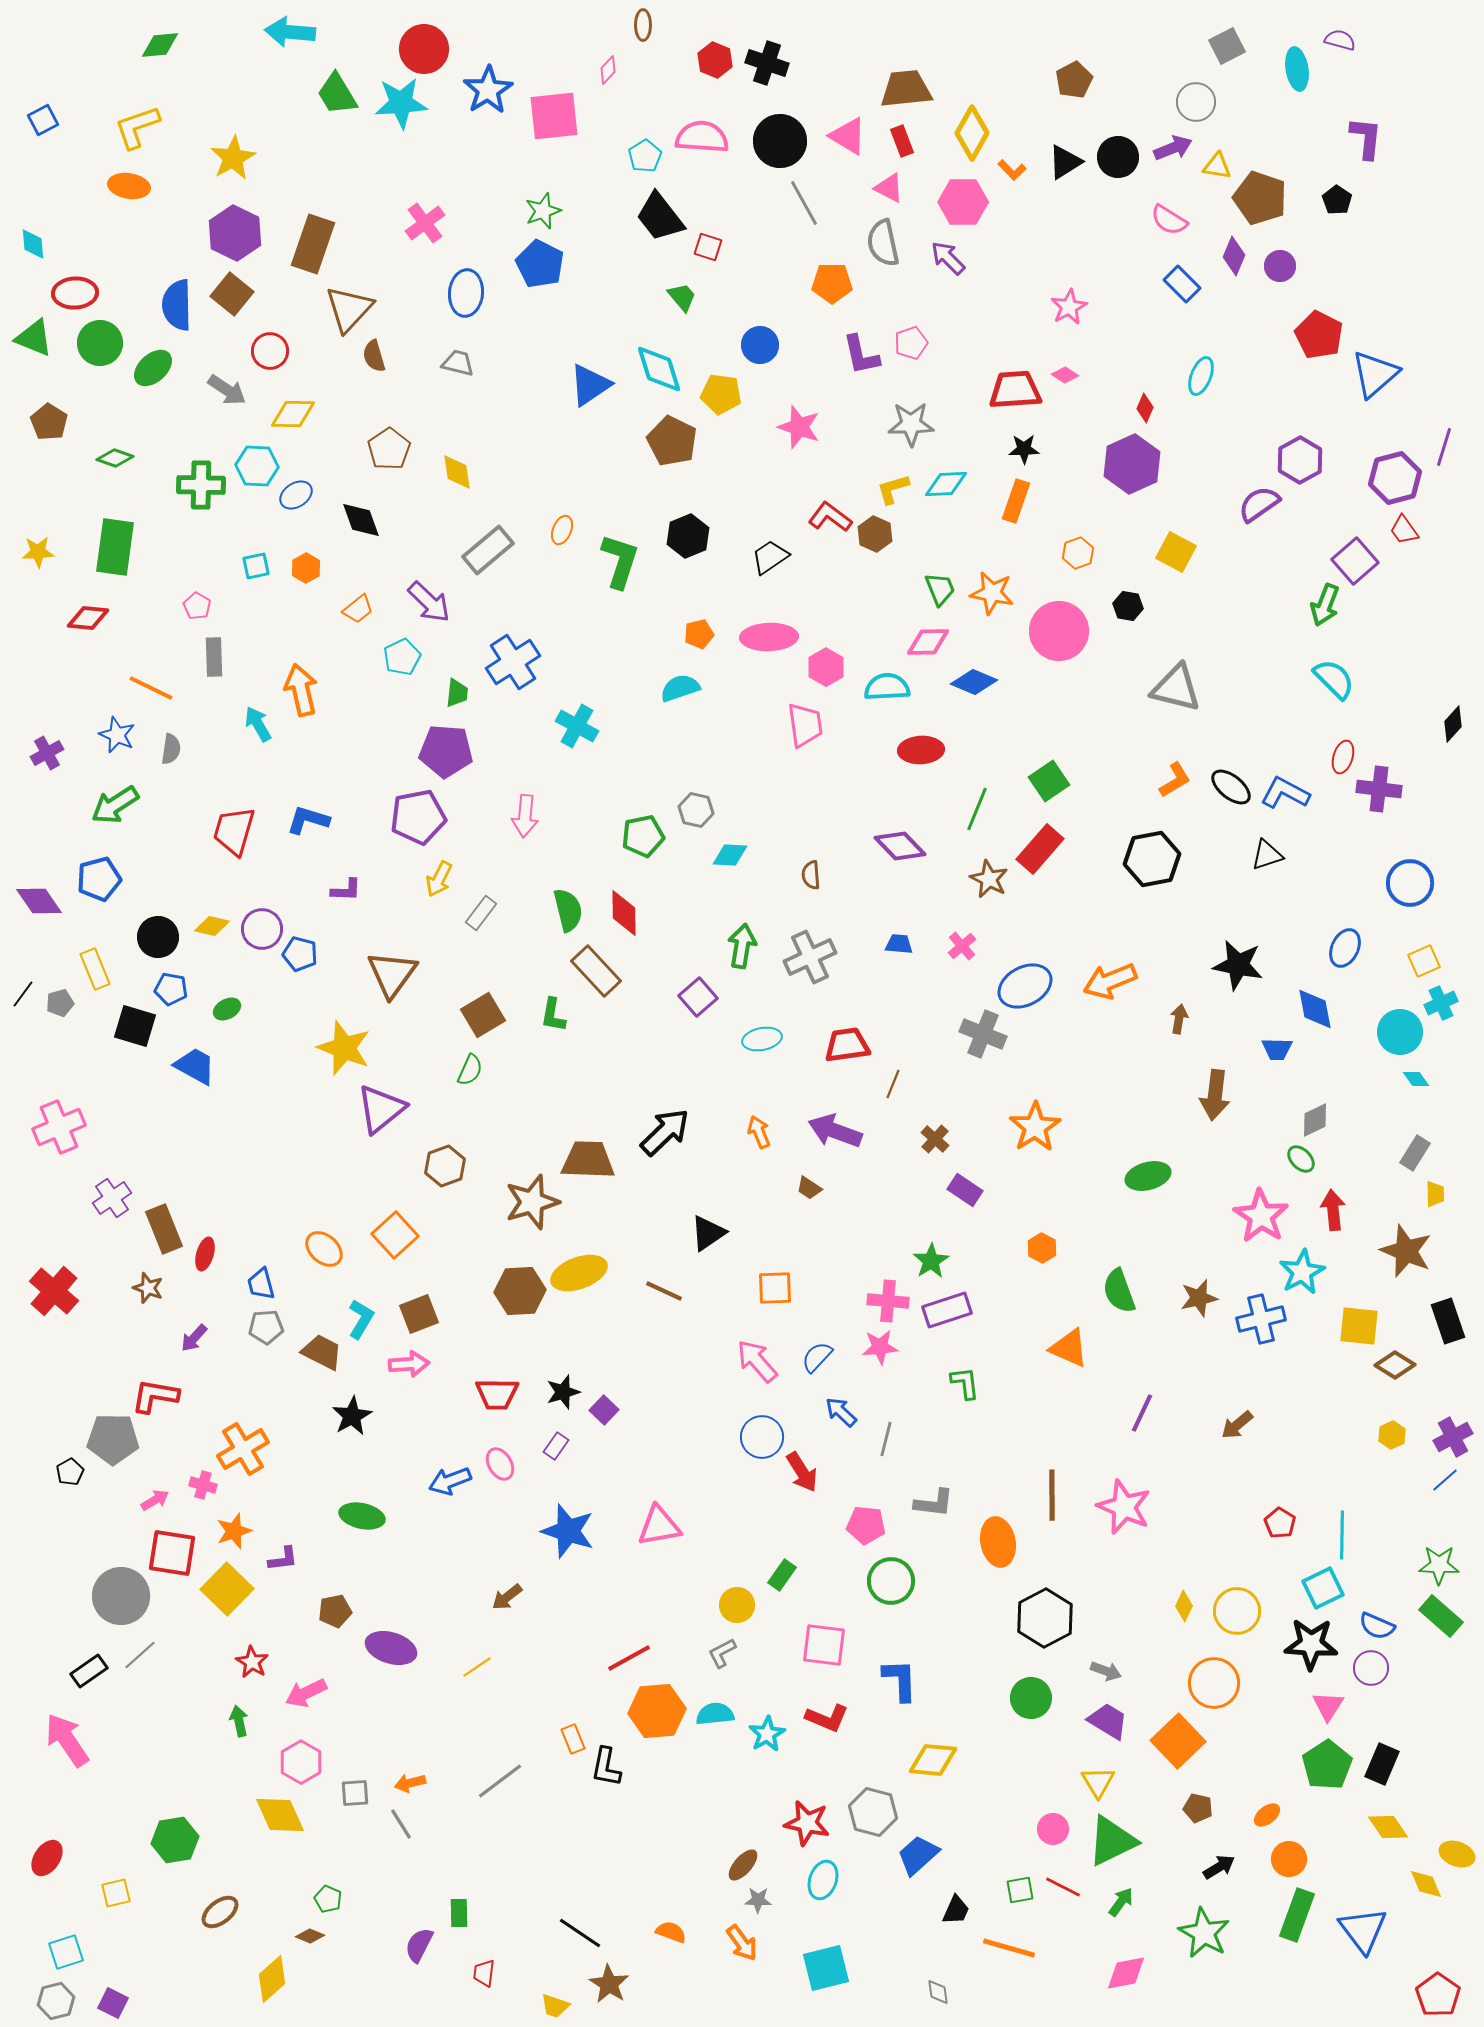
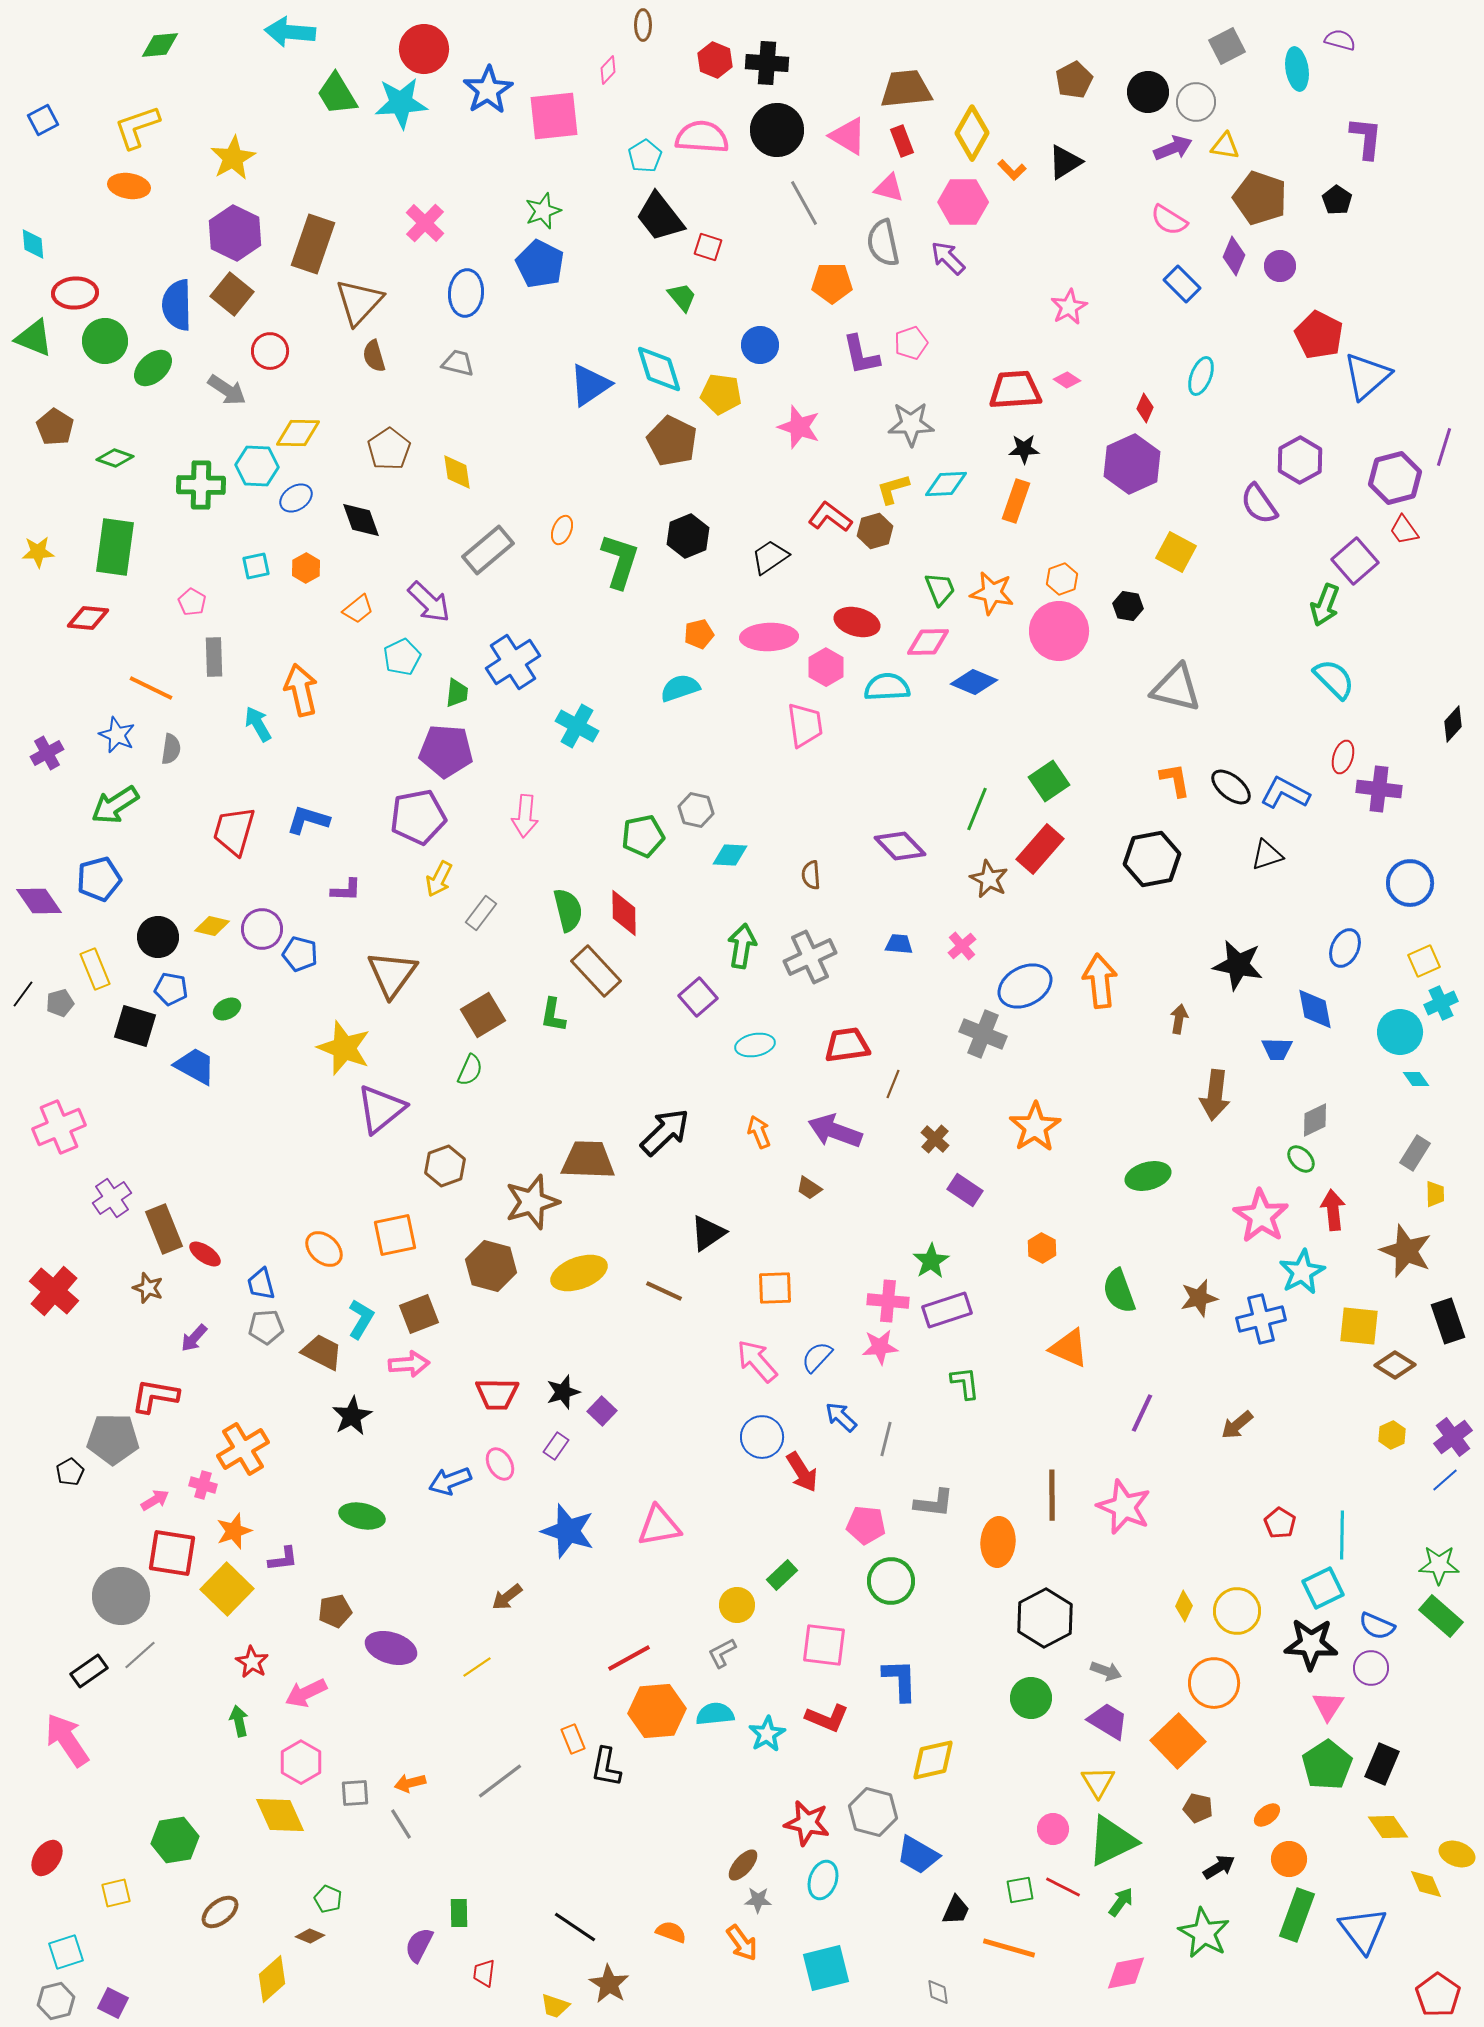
black cross at (767, 63): rotated 15 degrees counterclockwise
black circle at (780, 141): moved 3 px left, 11 px up
black circle at (1118, 157): moved 30 px right, 65 px up
yellow triangle at (1217, 166): moved 8 px right, 20 px up
pink triangle at (889, 188): rotated 12 degrees counterclockwise
pink cross at (425, 223): rotated 9 degrees counterclockwise
brown triangle at (349, 309): moved 10 px right, 7 px up
green circle at (100, 343): moved 5 px right, 2 px up
blue triangle at (1375, 374): moved 8 px left, 2 px down
pink diamond at (1065, 375): moved 2 px right, 5 px down
yellow diamond at (293, 414): moved 5 px right, 19 px down
brown pentagon at (49, 422): moved 6 px right, 5 px down
blue ellipse at (296, 495): moved 3 px down
purple semicircle at (1259, 504): rotated 90 degrees counterclockwise
brown hexagon at (875, 534): moved 3 px up; rotated 20 degrees clockwise
orange hexagon at (1078, 553): moved 16 px left, 26 px down
pink pentagon at (197, 606): moved 5 px left, 4 px up
red ellipse at (921, 750): moved 64 px left, 128 px up; rotated 18 degrees clockwise
orange L-shape at (1175, 780): rotated 69 degrees counterclockwise
orange arrow at (1110, 981): moved 10 px left; rotated 106 degrees clockwise
cyan ellipse at (762, 1039): moved 7 px left, 6 px down
orange square at (395, 1235): rotated 30 degrees clockwise
red ellipse at (205, 1254): rotated 72 degrees counterclockwise
brown hexagon at (520, 1291): moved 29 px left, 25 px up; rotated 18 degrees clockwise
purple square at (604, 1410): moved 2 px left, 1 px down
blue arrow at (841, 1412): moved 5 px down
purple cross at (1453, 1437): rotated 9 degrees counterclockwise
orange ellipse at (998, 1542): rotated 15 degrees clockwise
green rectangle at (782, 1575): rotated 12 degrees clockwise
yellow diamond at (933, 1760): rotated 18 degrees counterclockwise
blue trapezoid at (918, 1855): rotated 108 degrees counterclockwise
black line at (580, 1933): moved 5 px left, 6 px up
